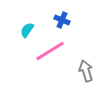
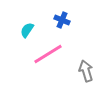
pink line: moved 2 px left, 3 px down
